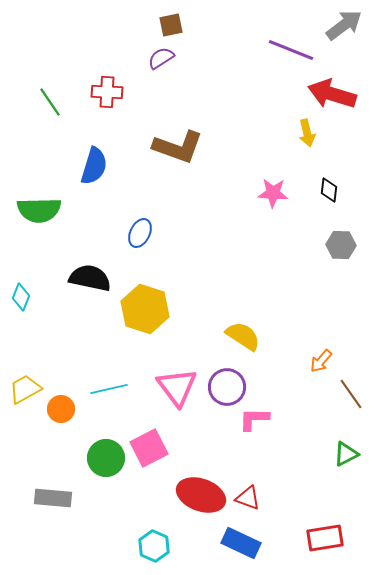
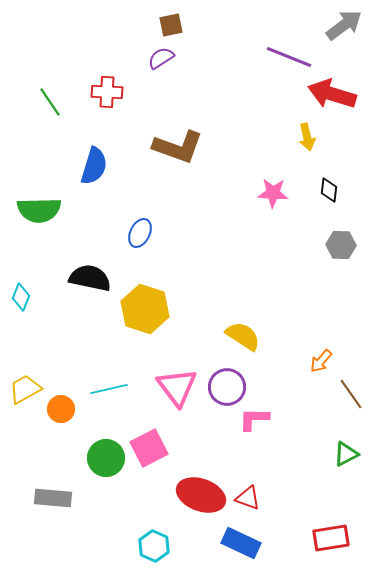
purple line: moved 2 px left, 7 px down
yellow arrow: moved 4 px down
red rectangle: moved 6 px right
